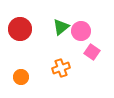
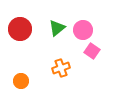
green triangle: moved 4 px left, 1 px down
pink circle: moved 2 px right, 1 px up
pink square: moved 1 px up
orange circle: moved 4 px down
